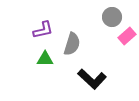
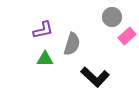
black L-shape: moved 3 px right, 2 px up
